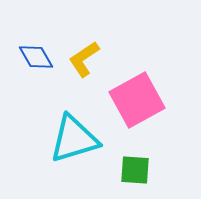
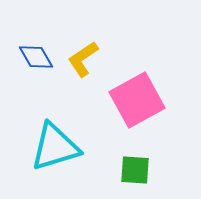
yellow L-shape: moved 1 px left
cyan triangle: moved 19 px left, 8 px down
